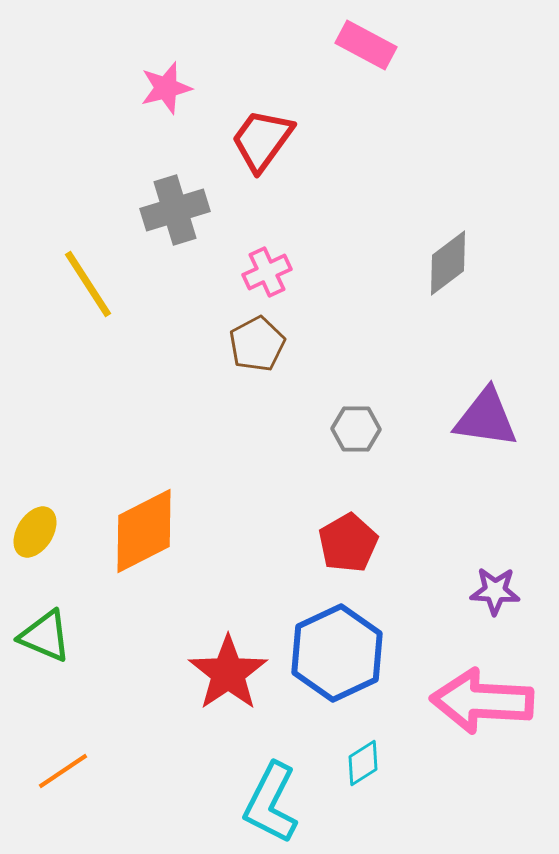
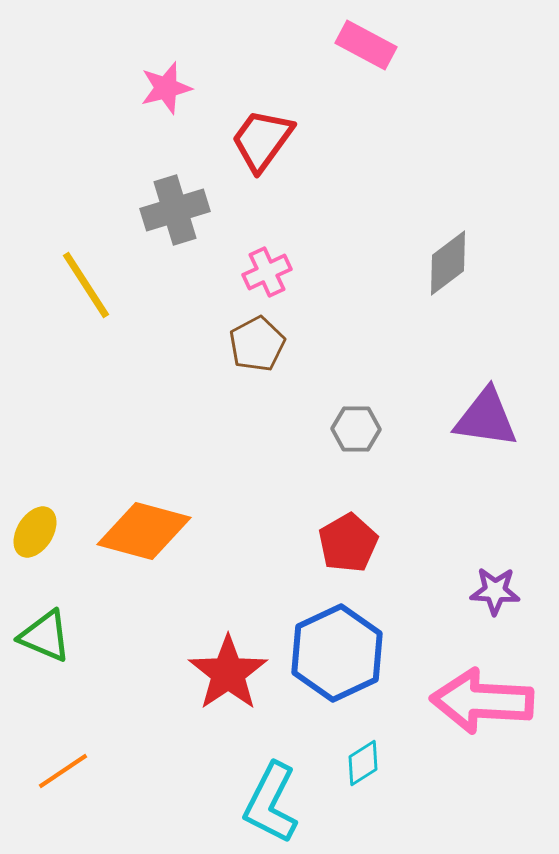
yellow line: moved 2 px left, 1 px down
orange diamond: rotated 42 degrees clockwise
